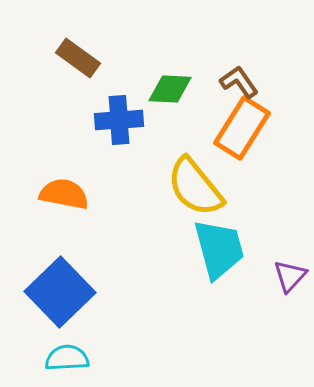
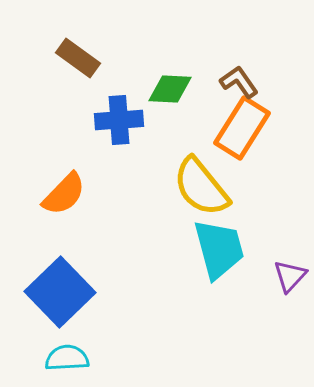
yellow semicircle: moved 6 px right
orange semicircle: rotated 123 degrees clockwise
